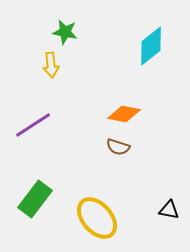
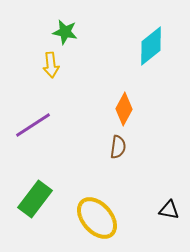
orange diamond: moved 5 px up; rotated 72 degrees counterclockwise
brown semicircle: rotated 100 degrees counterclockwise
